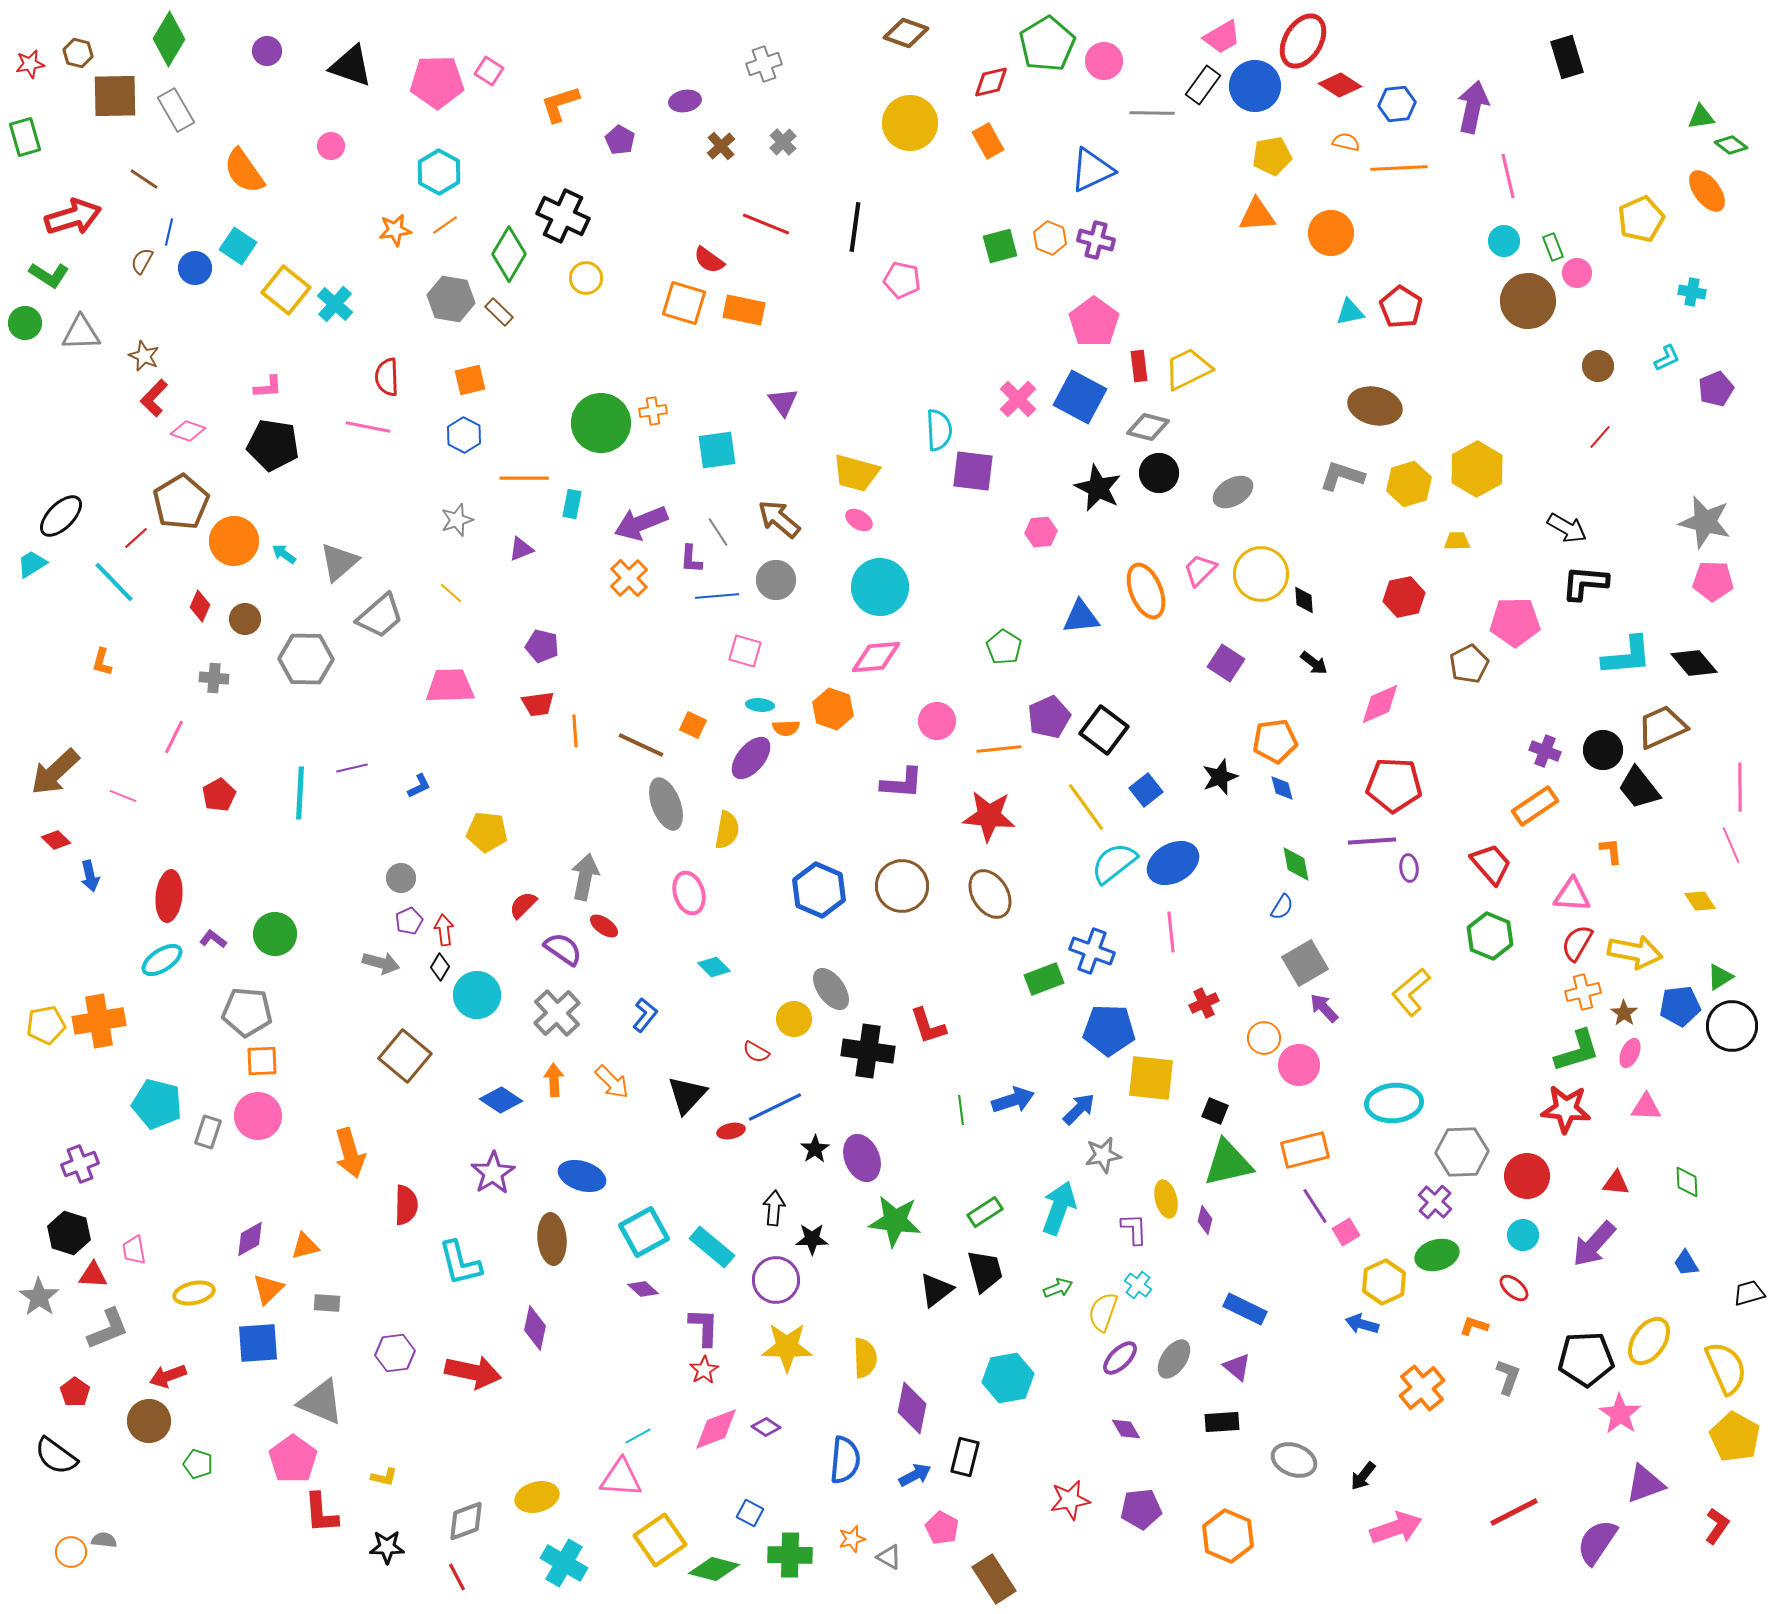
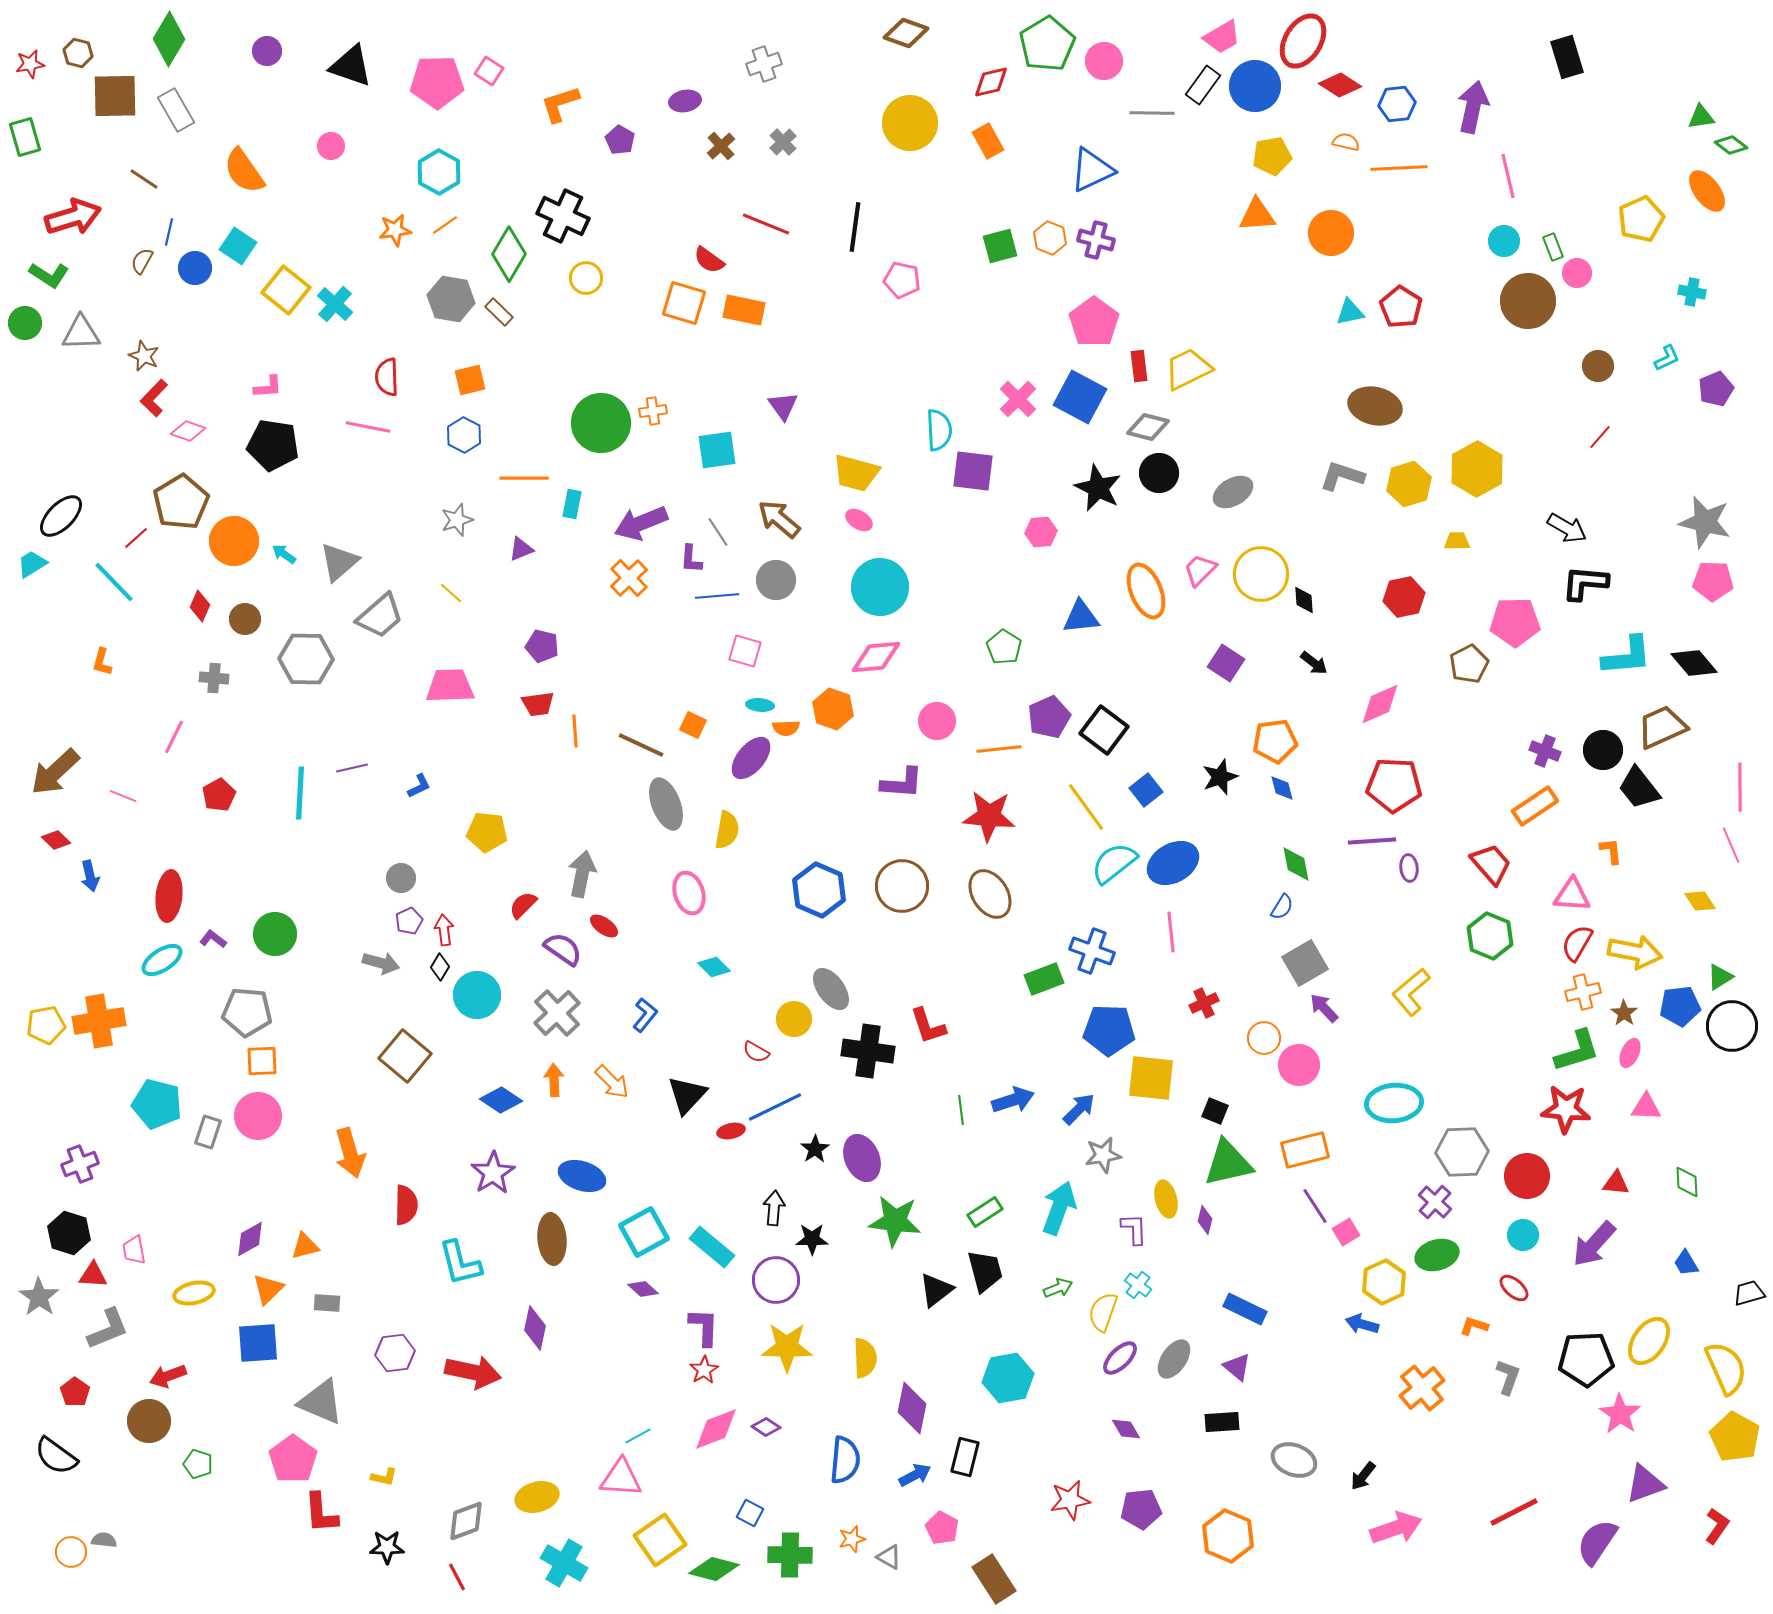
purple triangle at (783, 402): moved 4 px down
gray arrow at (585, 877): moved 3 px left, 3 px up
